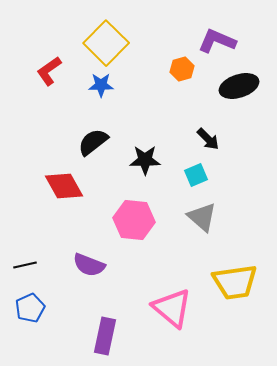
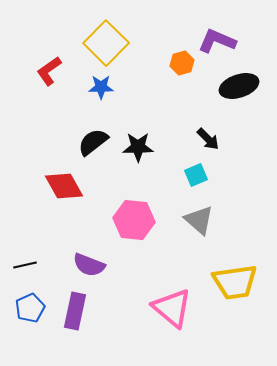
orange hexagon: moved 6 px up
blue star: moved 2 px down
black star: moved 7 px left, 13 px up
gray triangle: moved 3 px left, 3 px down
purple rectangle: moved 30 px left, 25 px up
